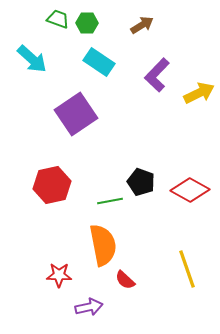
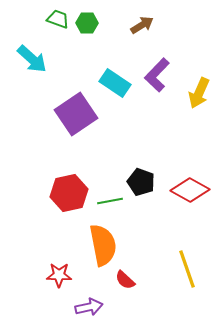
cyan rectangle: moved 16 px right, 21 px down
yellow arrow: rotated 140 degrees clockwise
red hexagon: moved 17 px right, 8 px down
